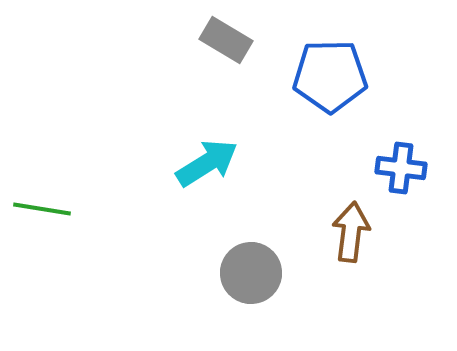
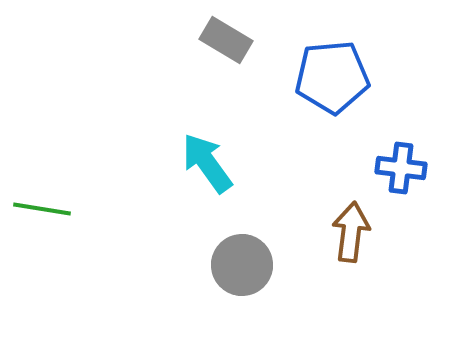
blue pentagon: moved 2 px right, 1 px down; rotated 4 degrees counterclockwise
cyan arrow: rotated 94 degrees counterclockwise
gray circle: moved 9 px left, 8 px up
